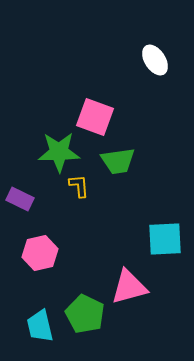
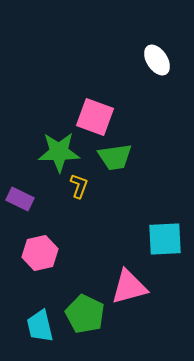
white ellipse: moved 2 px right
green trapezoid: moved 3 px left, 4 px up
yellow L-shape: rotated 25 degrees clockwise
